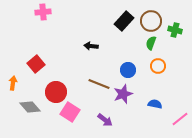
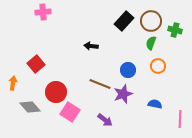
brown line: moved 1 px right
pink line: rotated 48 degrees counterclockwise
